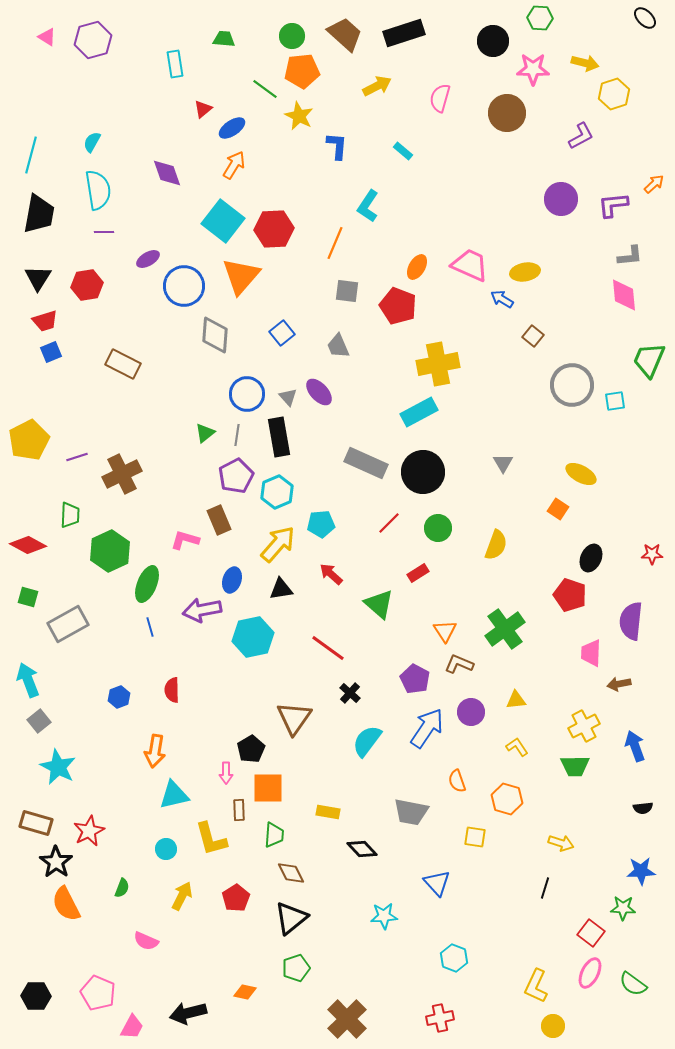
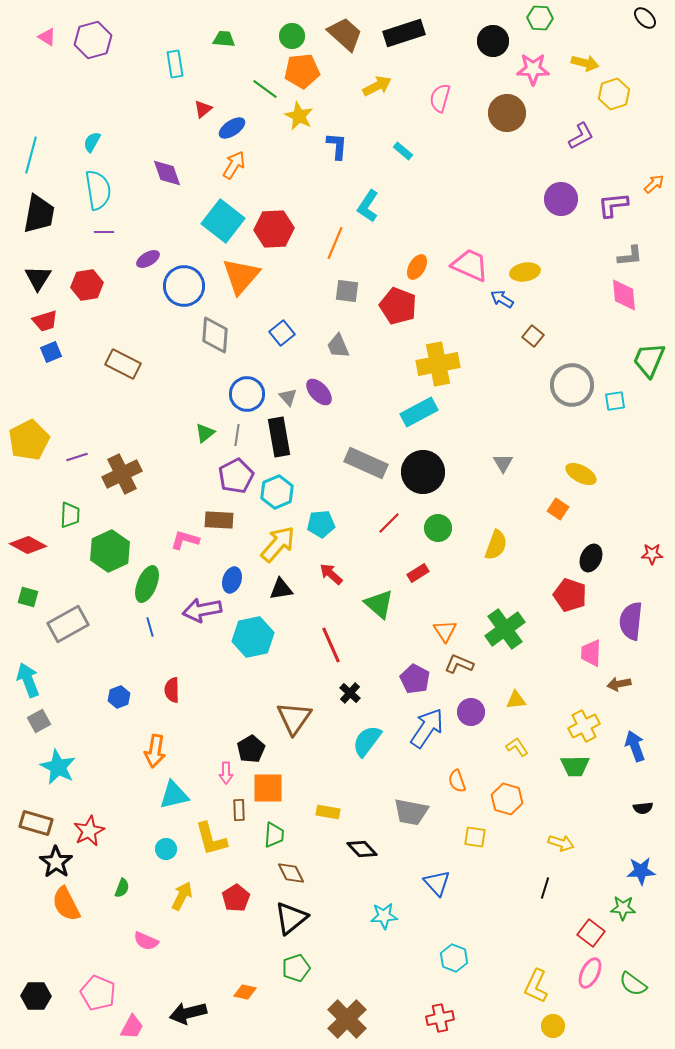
brown rectangle at (219, 520): rotated 64 degrees counterclockwise
red line at (328, 648): moved 3 px right, 3 px up; rotated 30 degrees clockwise
gray square at (39, 721): rotated 10 degrees clockwise
